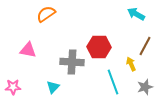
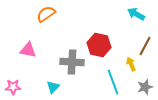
red hexagon: moved 2 px up; rotated 10 degrees clockwise
